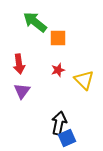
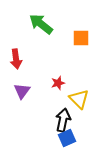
green arrow: moved 6 px right, 2 px down
orange square: moved 23 px right
red arrow: moved 3 px left, 5 px up
red star: moved 13 px down
yellow triangle: moved 5 px left, 19 px down
black arrow: moved 4 px right, 3 px up
